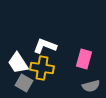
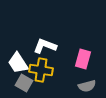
pink rectangle: moved 1 px left
yellow cross: moved 1 px left, 2 px down
gray semicircle: moved 4 px left
